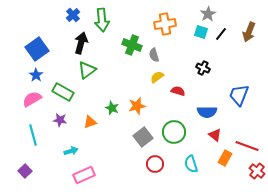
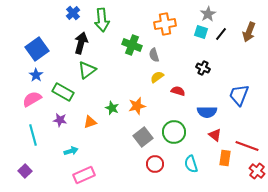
blue cross: moved 2 px up
orange rectangle: rotated 21 degrees counterclockwise
